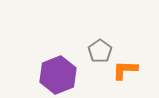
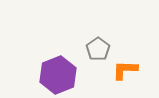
gray pentagon: moved 2 px left, 2 px up
